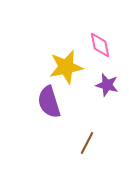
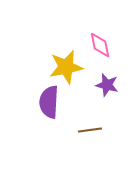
purple semicircle: rotated 20 degrees clockwise
brown line: moved 3 px right, 13 px up; rotated 55 degrees clockwise
